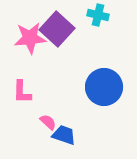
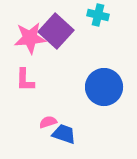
purple square: moved 1 px left, 2 px down
pink L-shape: moved 3 px right, 12 px up
pink semicircle: rotated 60 degrees counterclockwise
blue trapezoid: moved 1 px up
